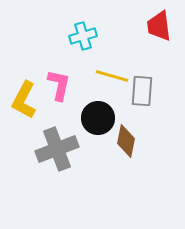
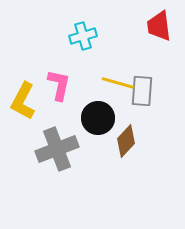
yellow line: moved 6 px right, 7 px down
yellow L-shape: moved 1 px left, 1 px down
brown diamond: rotated 32 degrees clockwise
